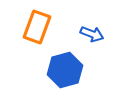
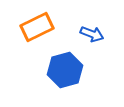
orange rectangle: rotated 44 degrees clockwise
